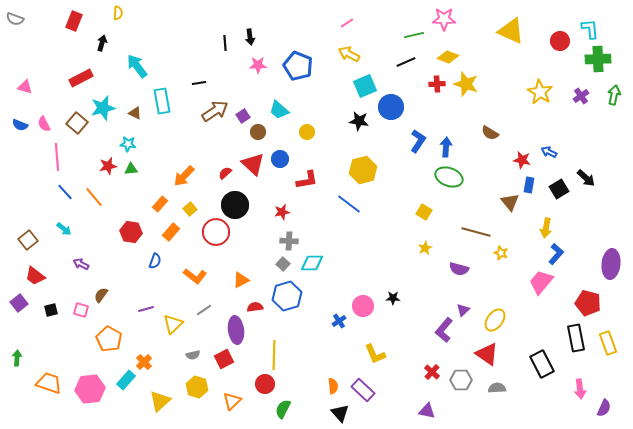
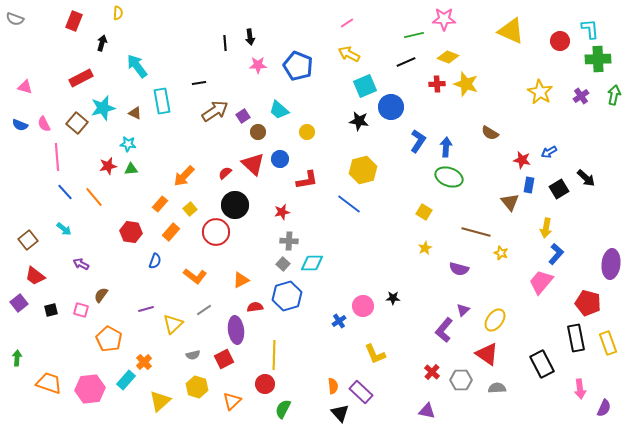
blue arrow at (549, 152): rotated 56 degrees counterclockwise
purple rectangle at (363, 390): moved 2 px left, 2 px down
